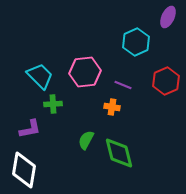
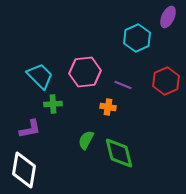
cyan hexagon: moved 1 px right, 4 px up
orange cross: moved 4 px left
